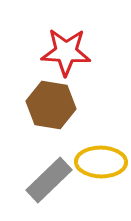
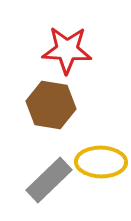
red star: moved 1 px right, 2 px up
